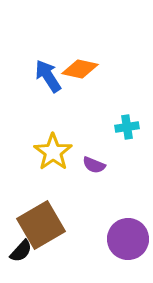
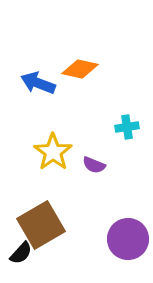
blue arrow: moved 10 px left, 7 px down; rotated 36 degrees counterclockwise
black semicircle: moved 2 px down
